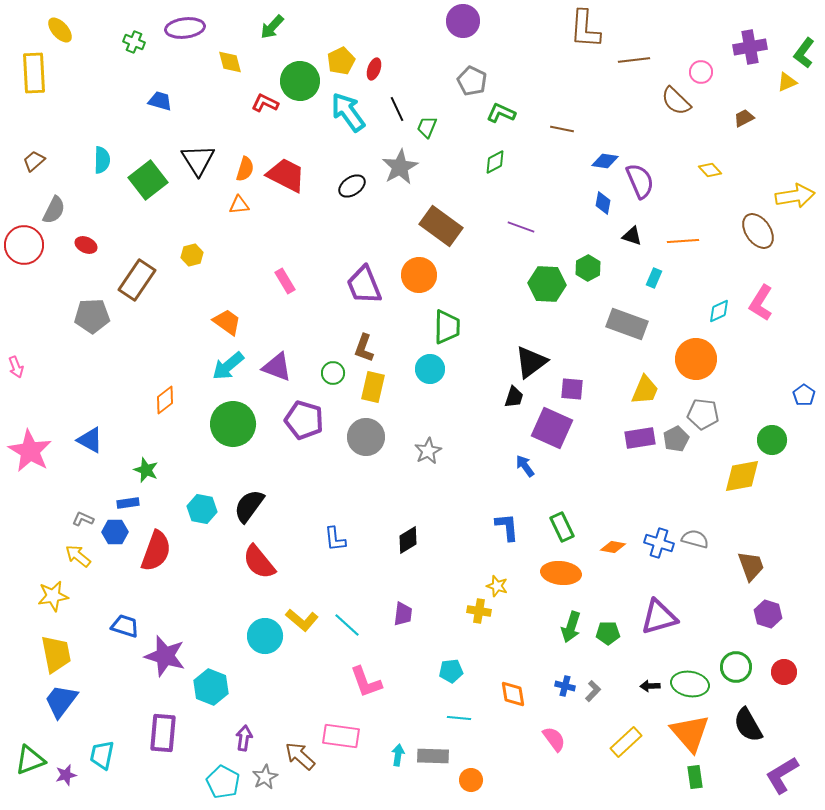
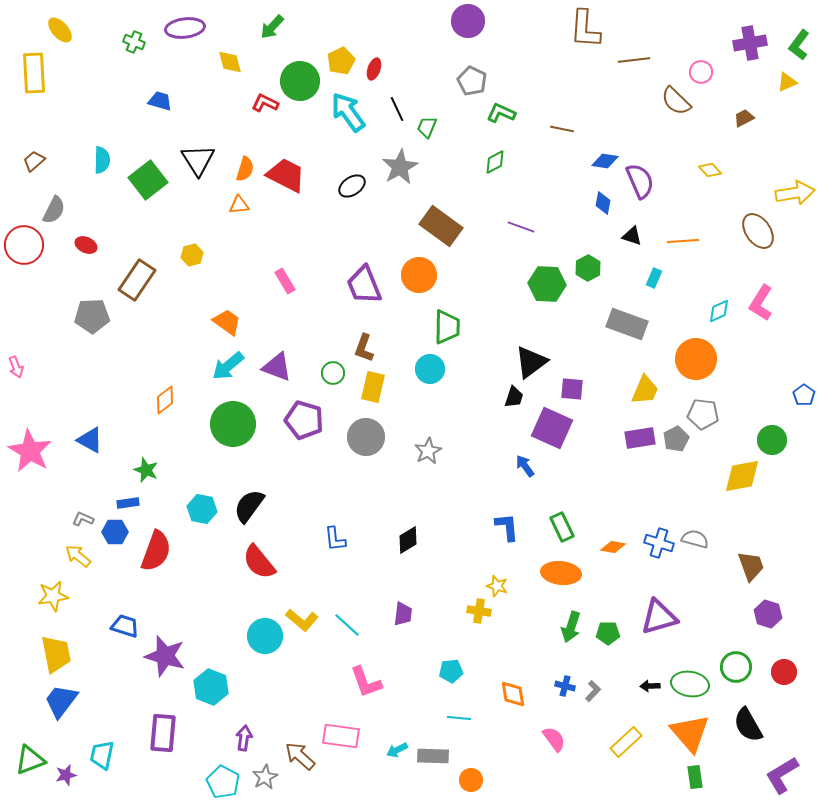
purple circle at (463, 21): moved 5 px right
purple cross at (750, 47): moved 4 px up
green L-shape at (804, 53): moved 5 px left, 8 px up
yellow arrow at (795, 196): moved 3 px up
cyan arrow at (398, 755): moved 1 px left, 5 px up; rotated 125 degrees counterclockwise
